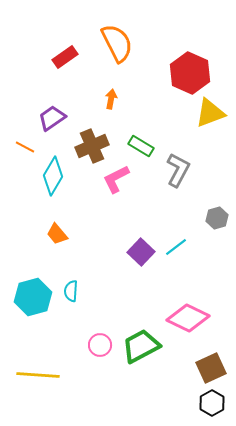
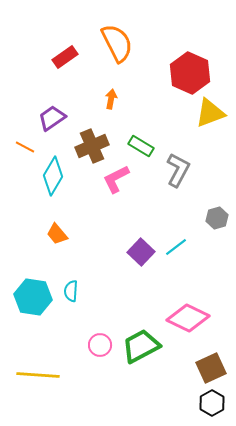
cyan hexagon: rotated 24 degrees clockwise
